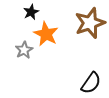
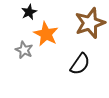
black star: moved 2 px left
gray star: rotated 18 degrees counterclockwise
black semicircle: moved 11 px left, 19 px up
